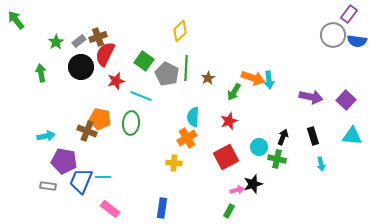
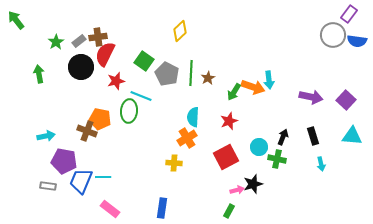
brown cross at (98, 37): rotated 12 degrees clockwise
green line at (186, 68): moved 5 px right, 5 px down
green arrow at (41, 73): moved 2 px left, 1 px down
orange arrow at (253, 78): moved 9 px down
green ellipse at (131, 123): moved 2 px left, 12 px up
